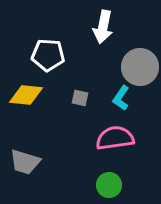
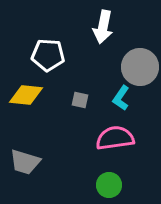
gray square: moved 2 px down
